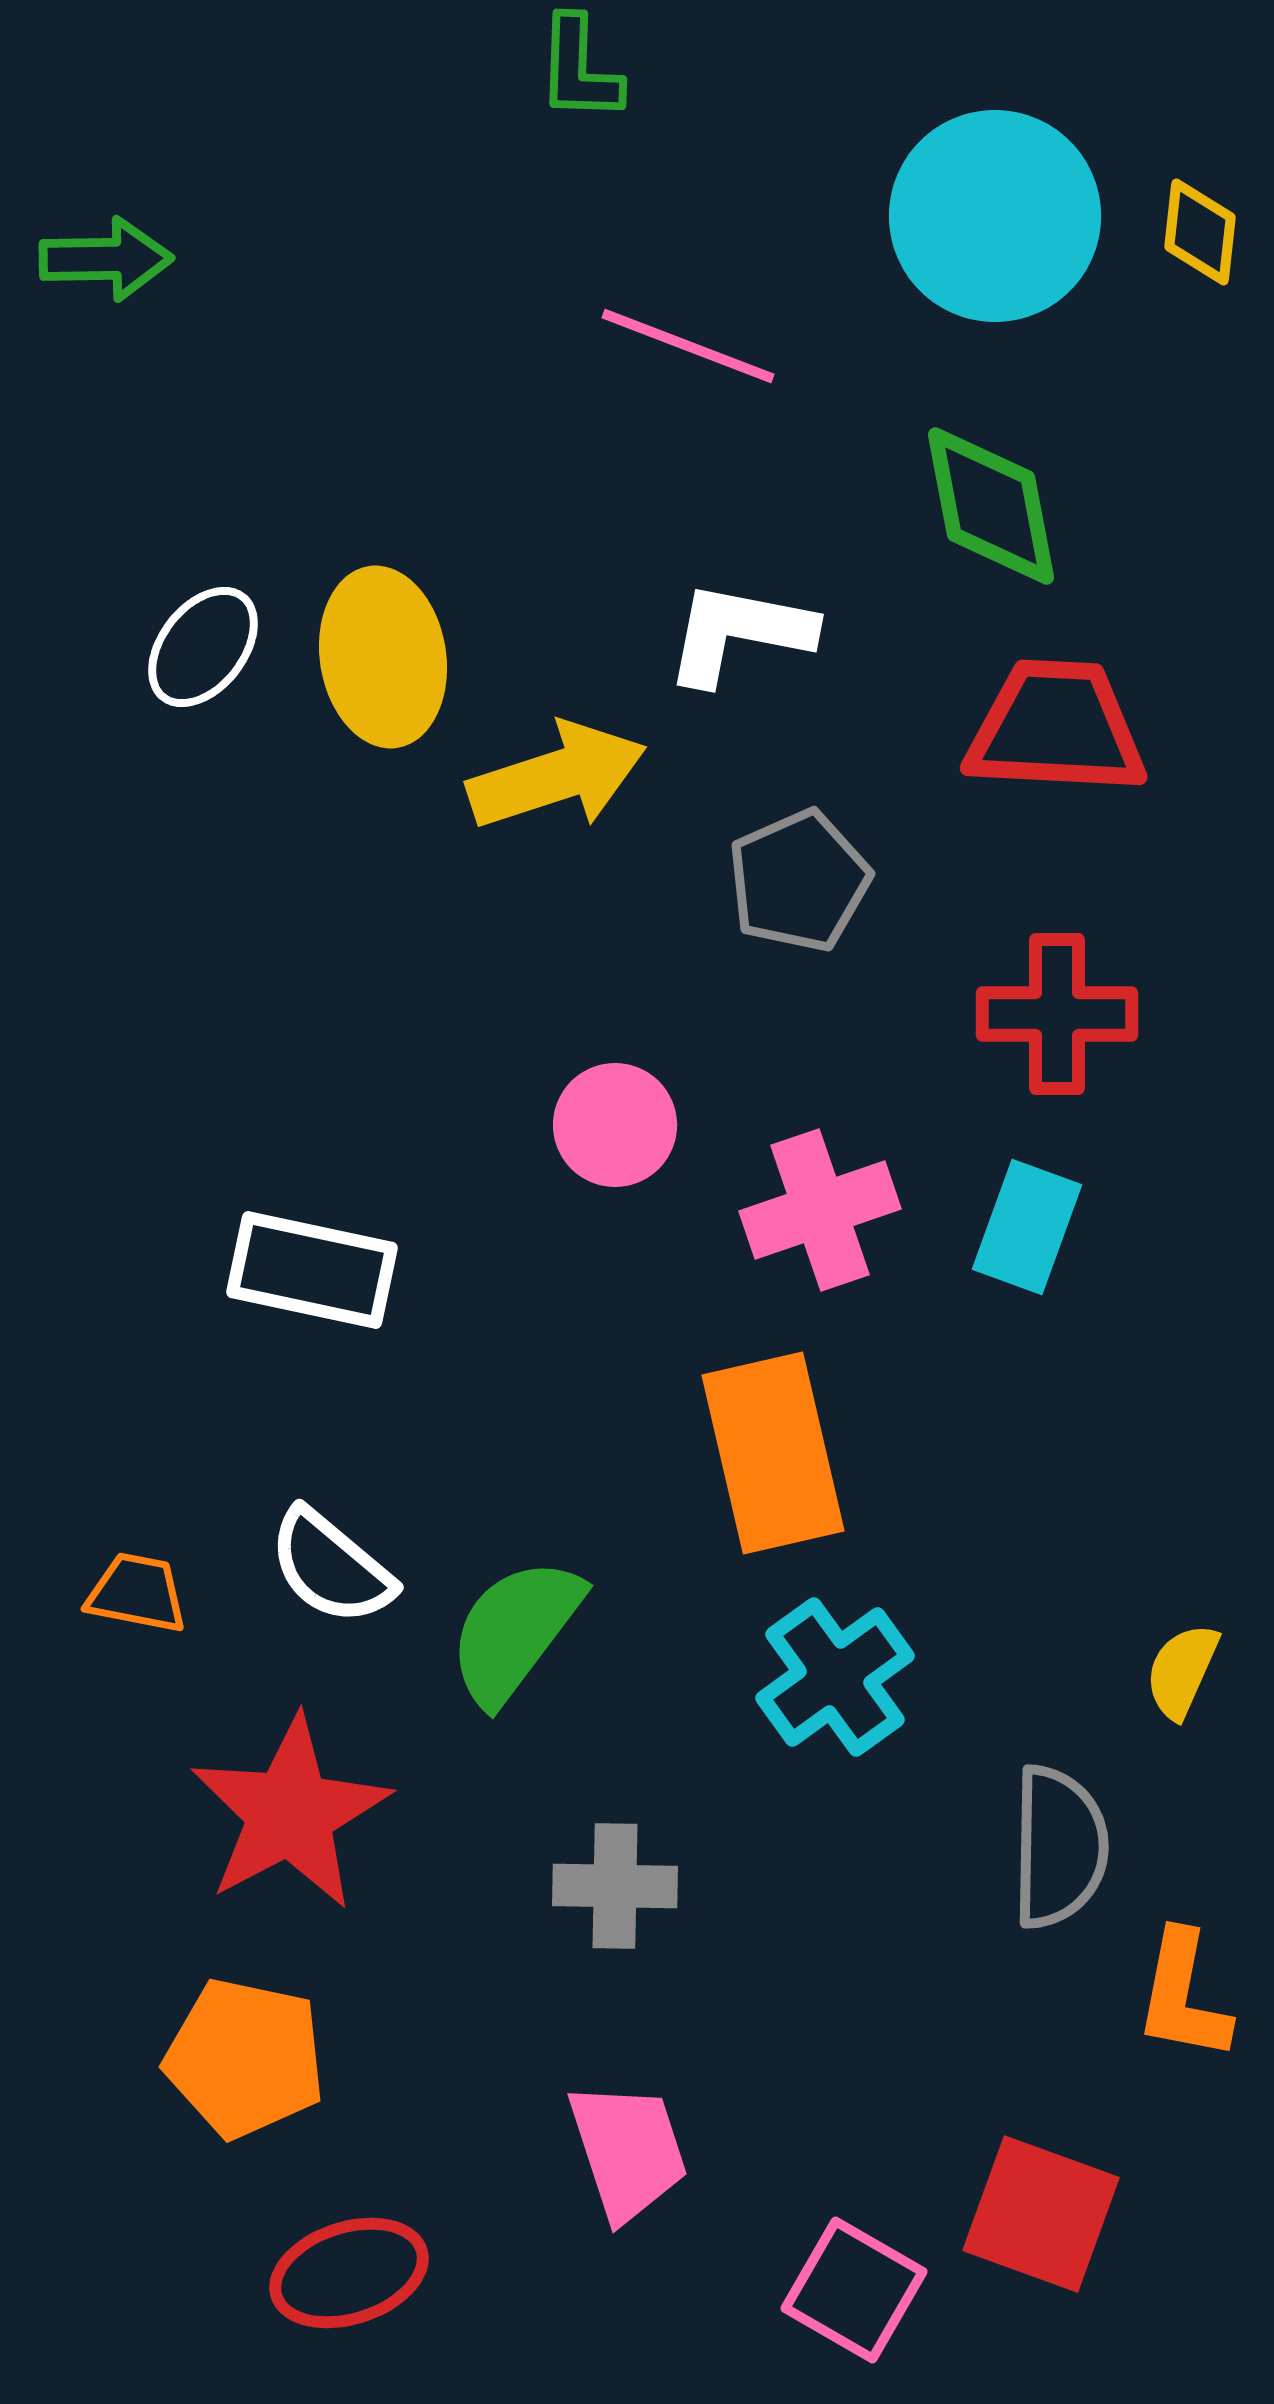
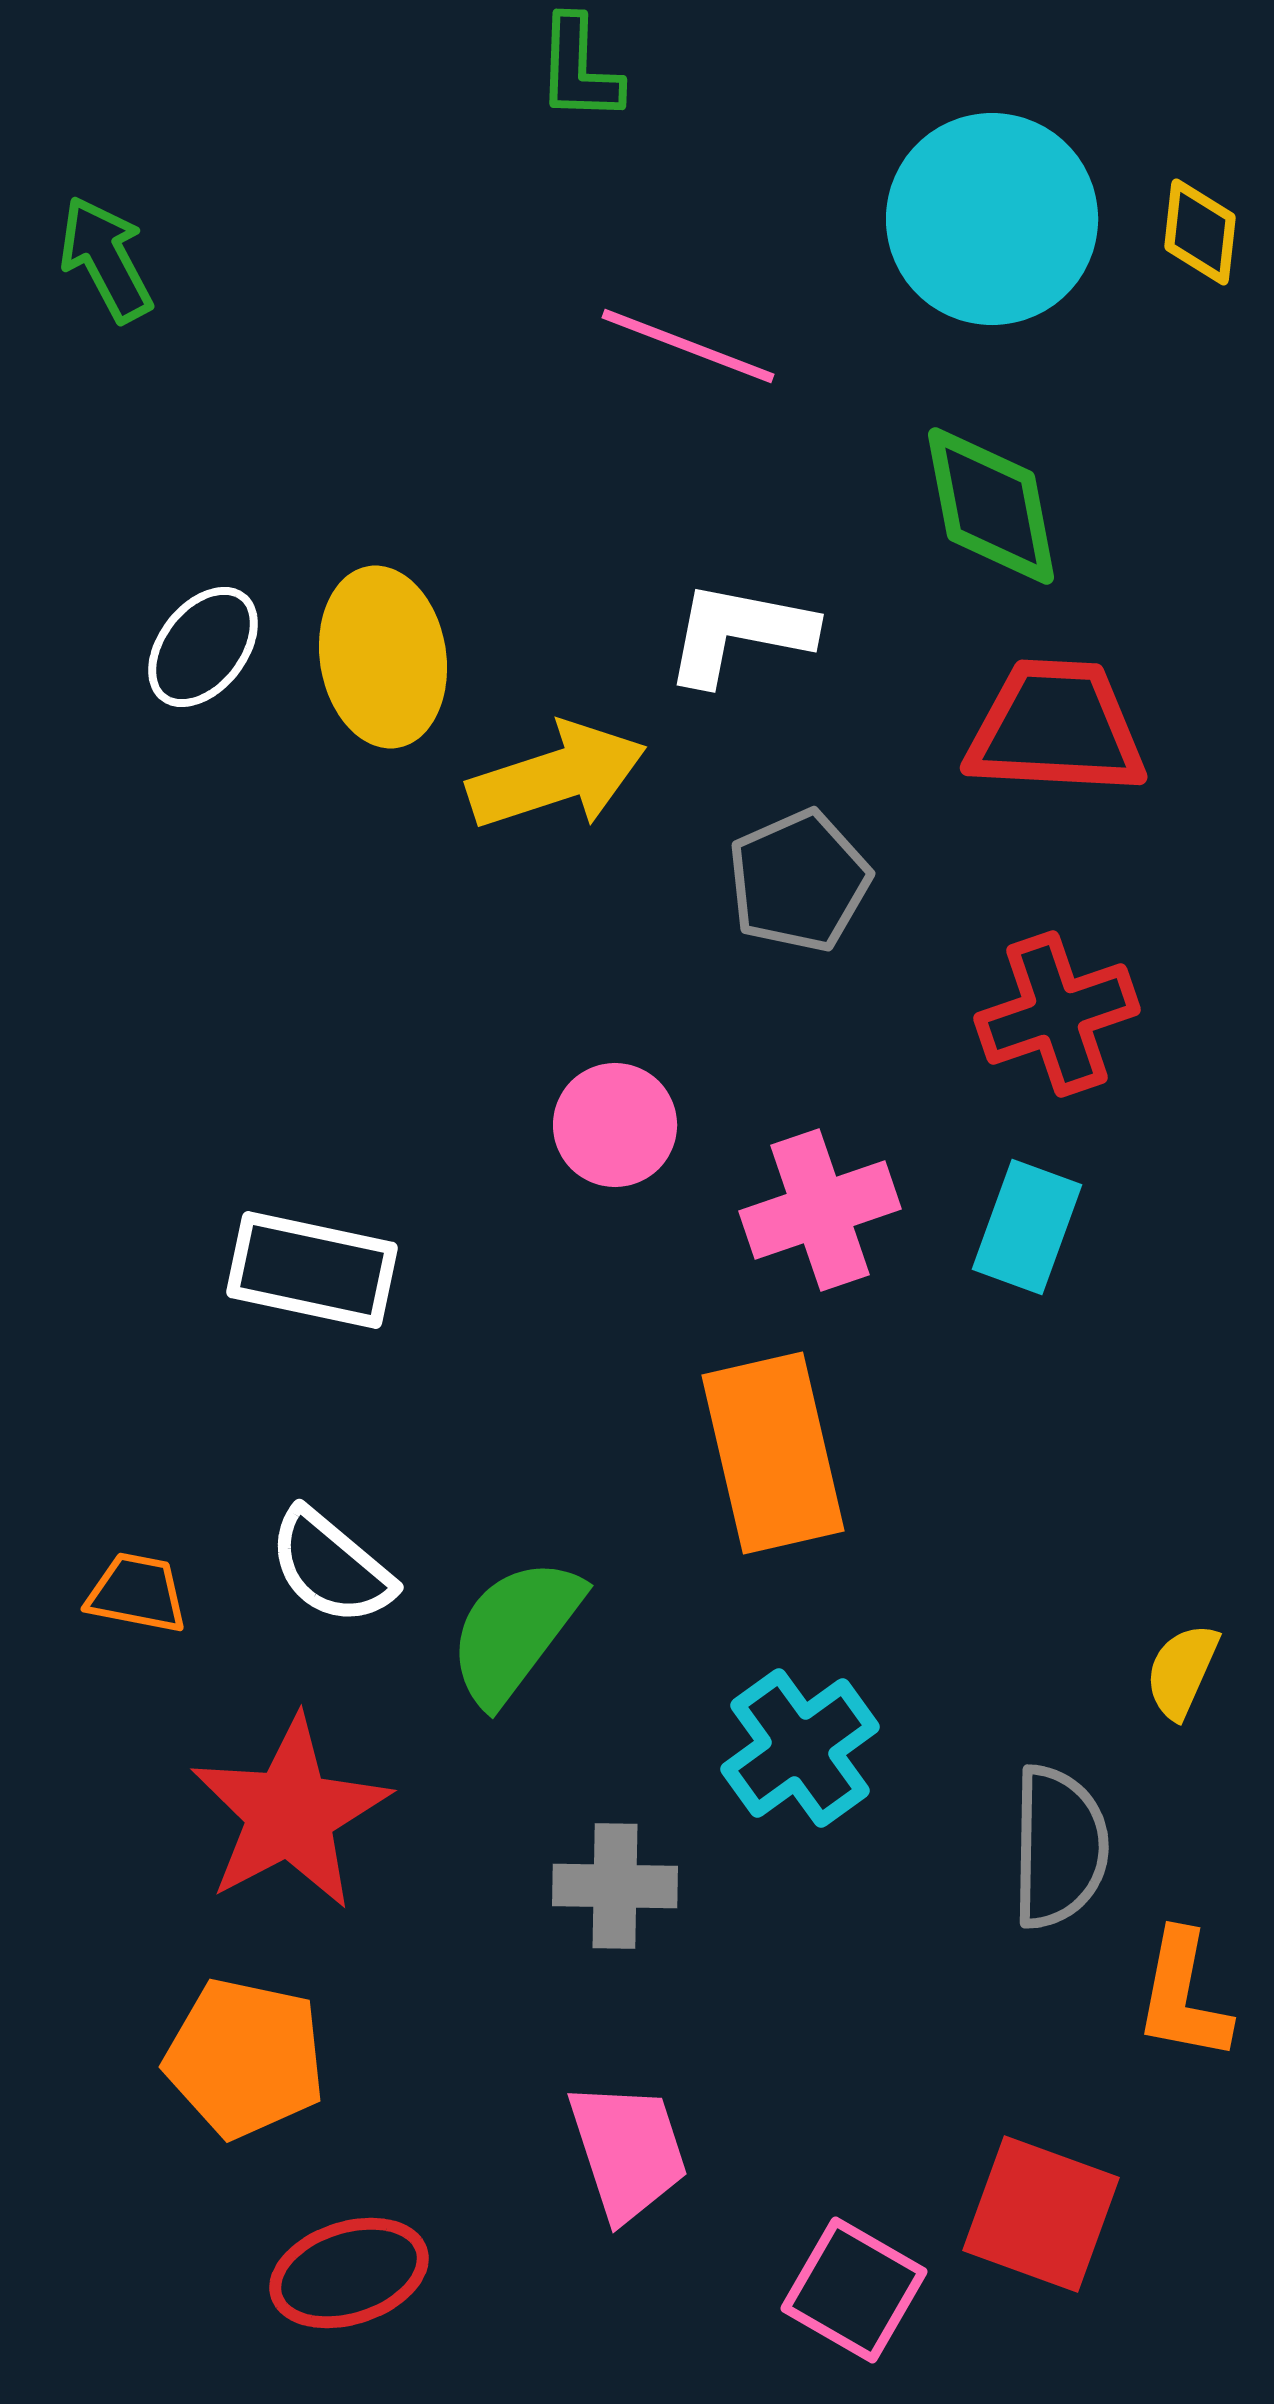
cyan circle: moved 3 px left, 3 px down
green arrow: rotated 117 degrees counterclockwise
red cross: rotated 19 degrees counterclockwise
cyan cross: moved 35 px left, 71 px down
